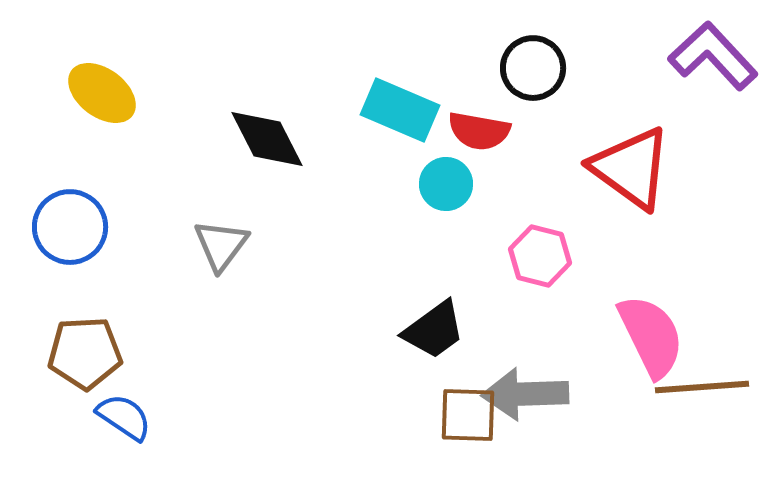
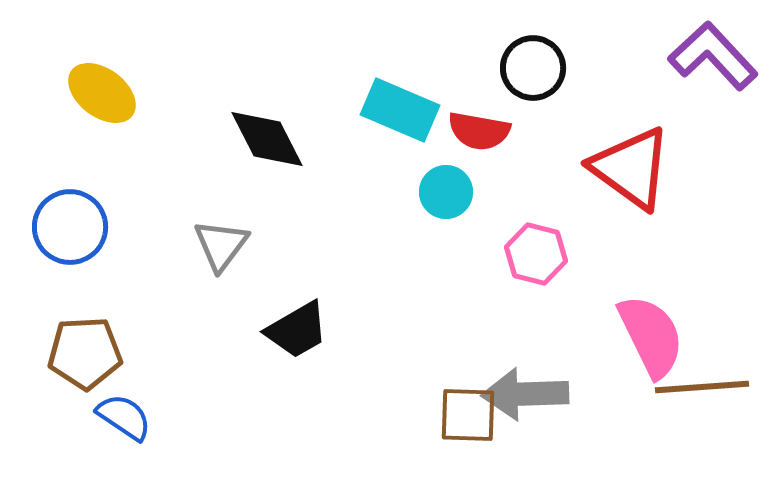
cyan circle: moved 8 px down
pink hexagon: moved 4 px left, 2 px up
black trapezoid: moved 137 px left; rotated 6 degrees clockwise
